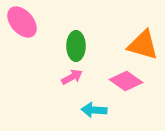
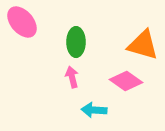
green ellipse: moved 4 px up
pink arrow: rotated 75 degrees counterclockwise
